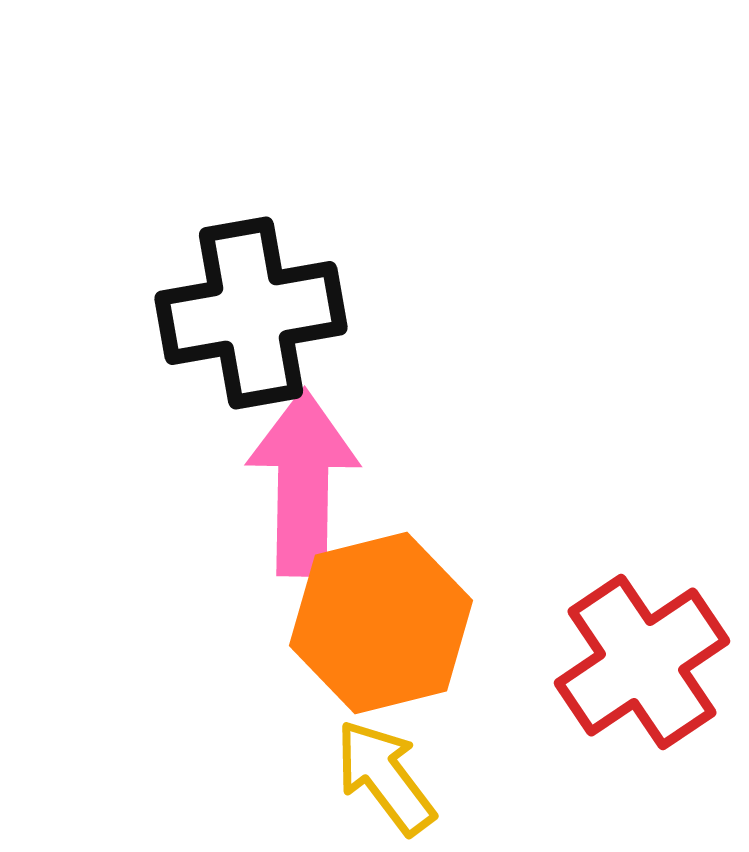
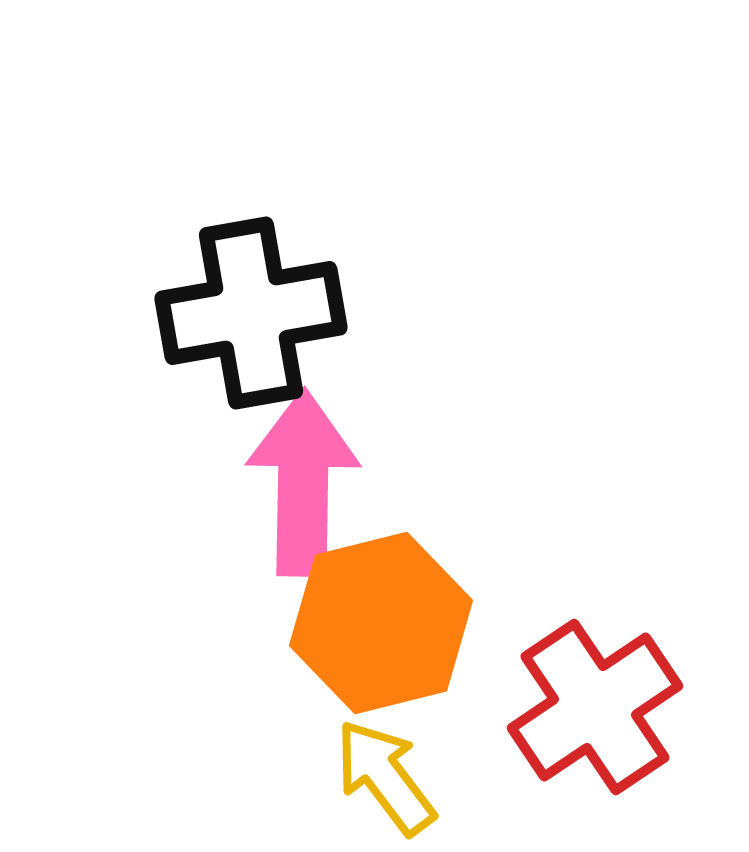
red cross: moved 47 px left, 45 px down
